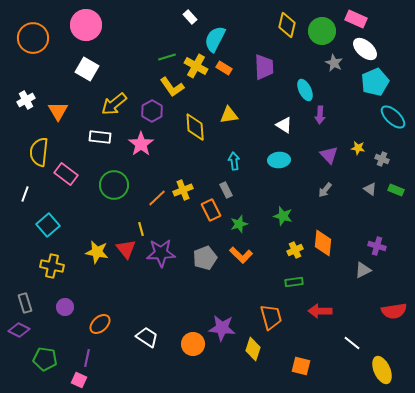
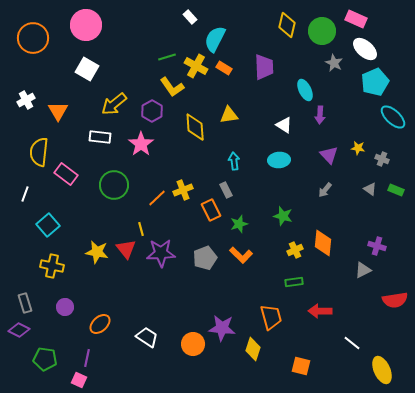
red semicircle at (394, 311): moved 1 px right, 11 px up
